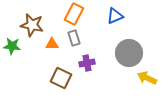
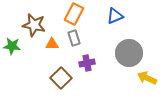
brown star: moved 2 px right
brown square: rotated 20 degrees clockwise
